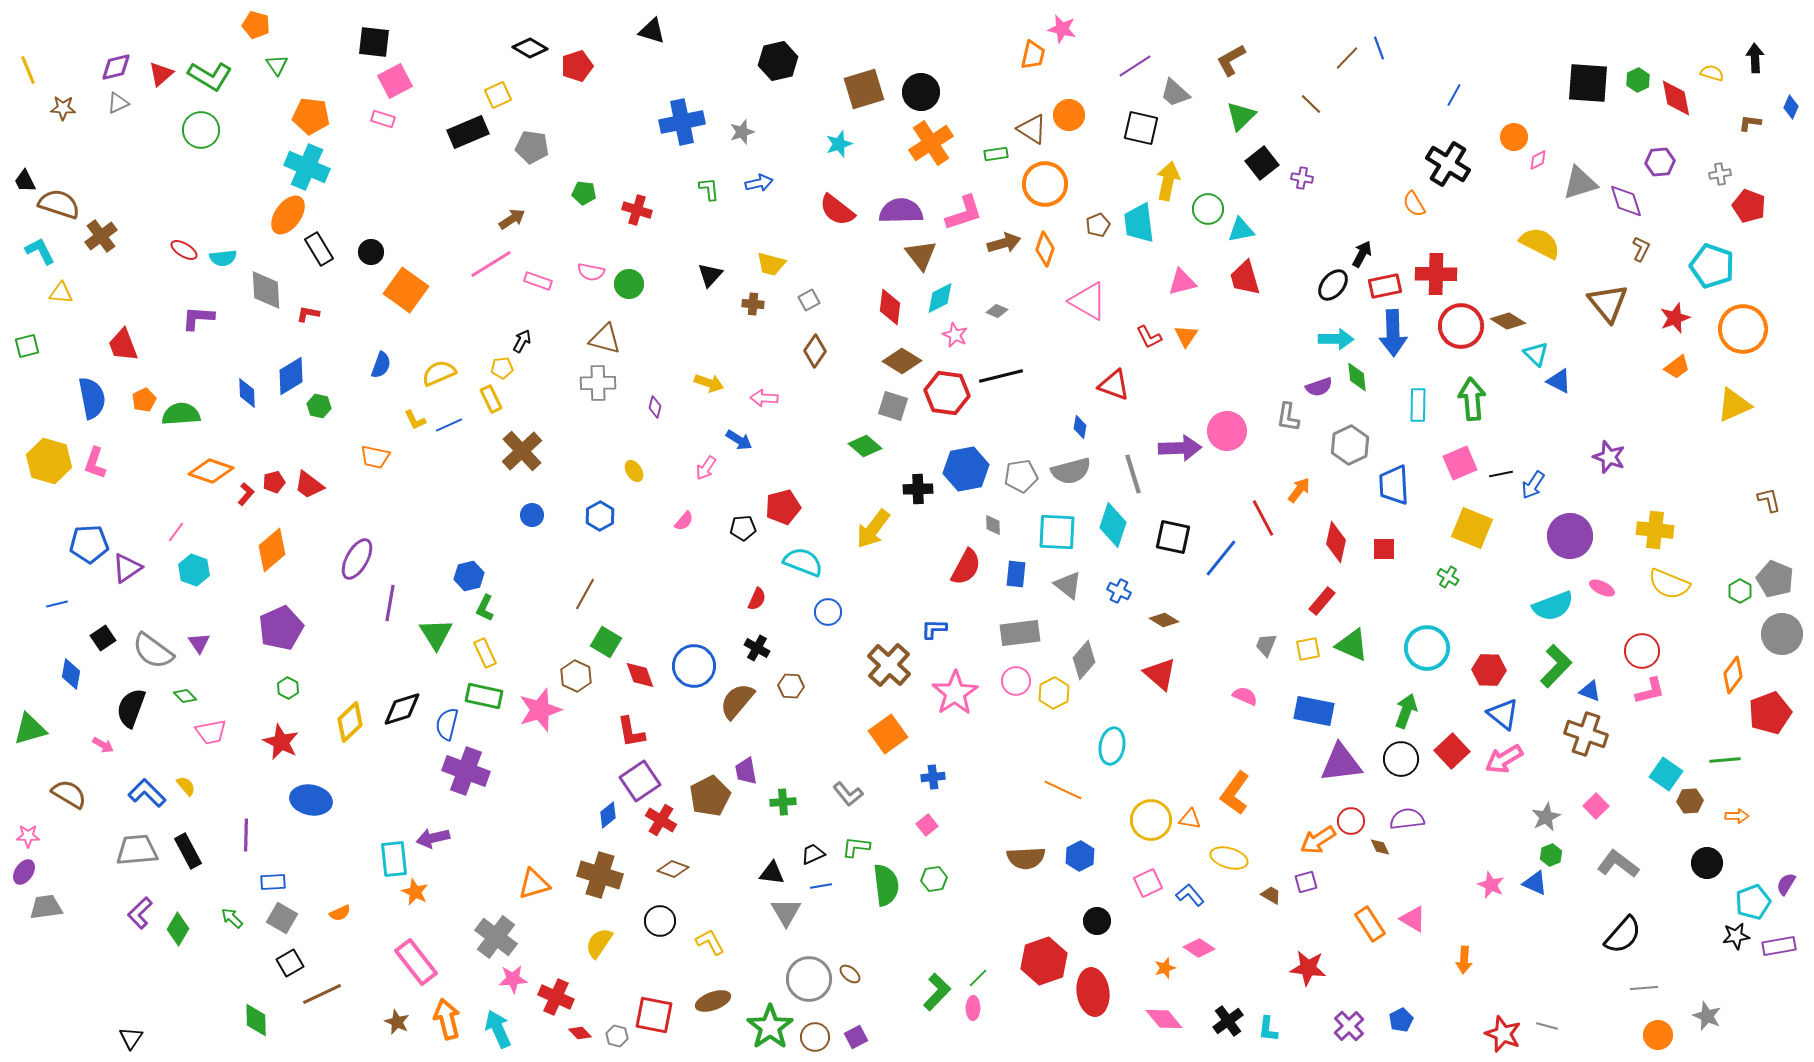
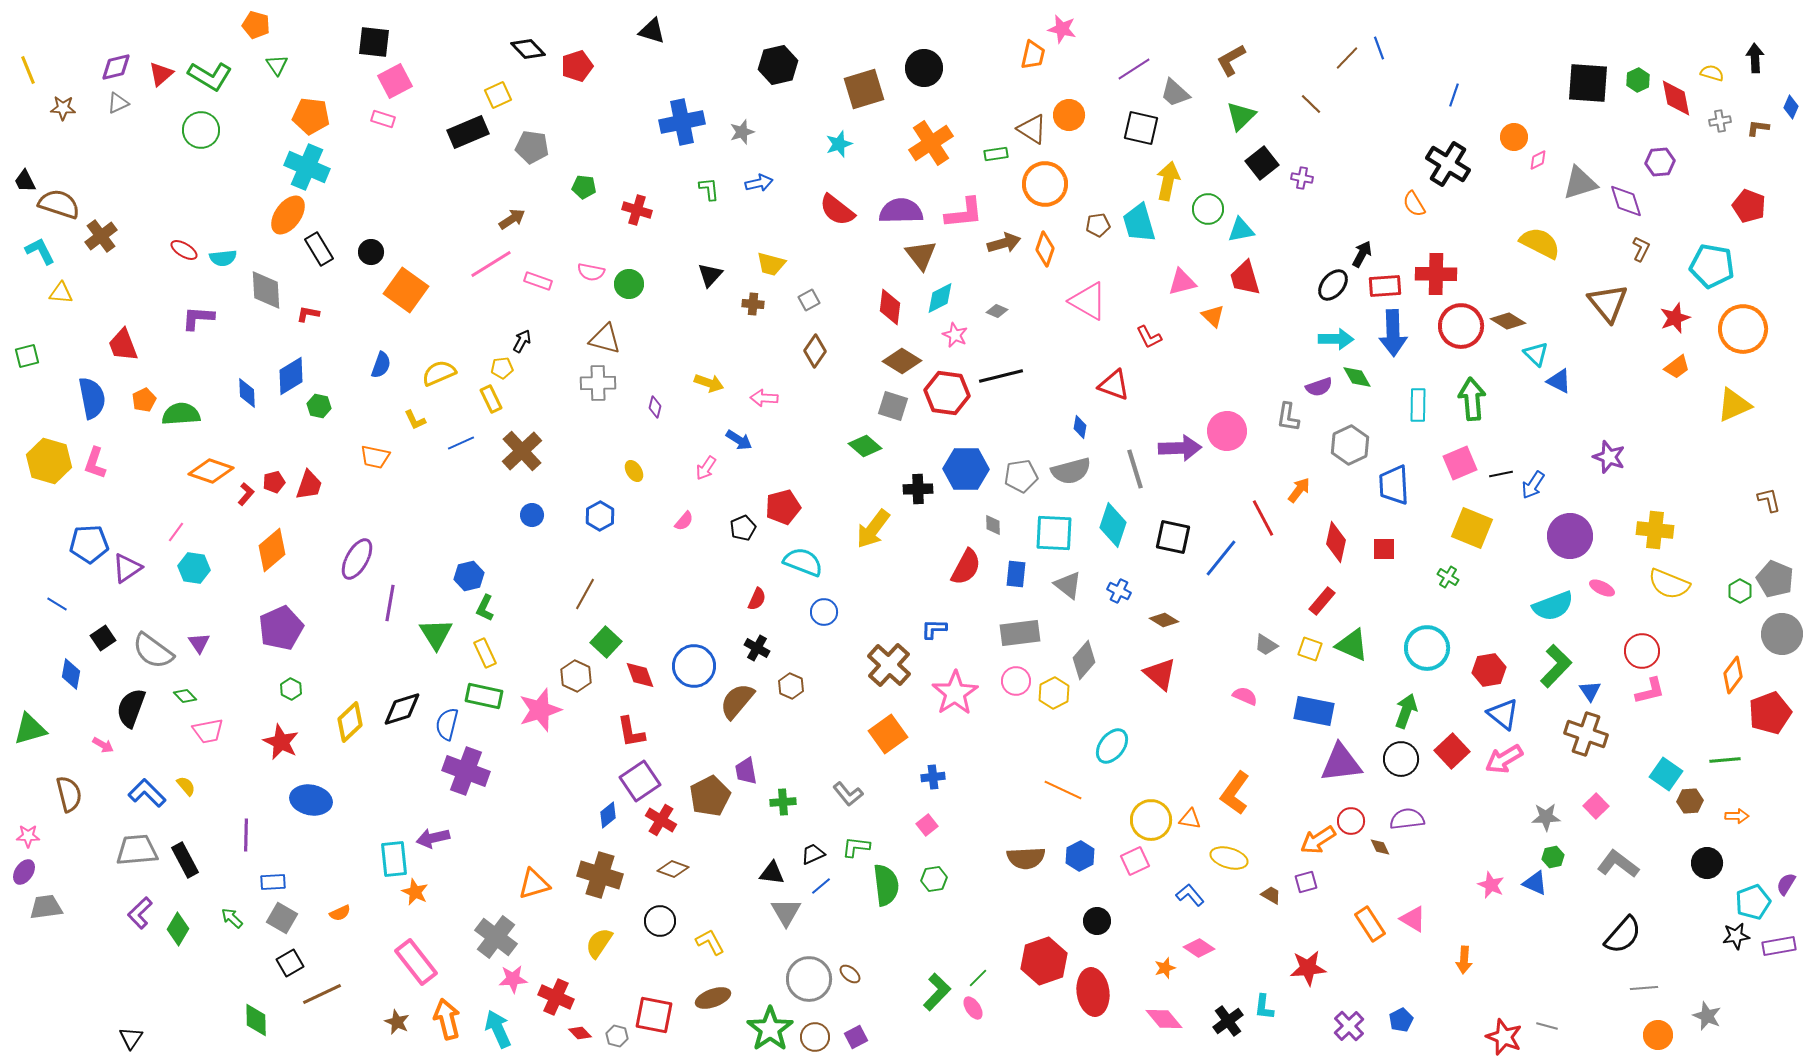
black diamond at (530, 48): moved 2 px left, 1 px down; rotated 16 degrees clockwise
black hexagon at (778, 61): moved 4 px down
purple line at (1135, 66): moved 1 px left, 3 px down
black circle at (921, 92): moved 3 px right, 24 px up
blue line at (1454, 95): rotated 10 degrees counterclockwise
brown L-shape at (1750, 123): moved 8 px right, 5 px down
gray cross at (1720, 174): moved 53 px up
green pentagon at (584, 193): moved 6 px up
pink L-shape at (964, 213): rotated 12 degrees clockwise
cyan trapezoid at (1139, 223): rotated 9 degrees counterclockwise
brown pentagon at (1098, 225): rotated 15 degrees clockwise
cyan pentagon at (1712, 266): rotated 9 degrees counterclockwise
red rectangle at (1385, 286): rotated 8 degrees clockwise
orange triangle at (1186, 336): moved 27 px right, 20 px up; rotated 20 degrees counterclockwise
green square at (27, 346): moved 10 px down
green diamond at (1357, 377): rotated 24 degrees counterclockwise
blue line at (449, 425): moved 12 px right, 18 px down
blue hexagon at (966, 469): rotated 12 degrees clockwise
gray line at (1133, 474): moved 2 px right, 5 px up
red trapezoid at (309, 485): rotated 108 degrees counterclockwise
black pentagon at (743, 528): rotated 20 degrees counterclockwise
cyan square at (1057, 532): moved 3 px left, 1 px down
cyan hexagon at (194, 570): moved 2 px up; rotated 12 degrees counterclockwise
blue line at (57, 604): rotated 45 degrees clockwise
blue circle at (828, 612): moved 4 px left
green square at (606, 642): rotated 12 degrees clockwise
gray trapezoid at (1266, 645): rotated 80 degrees counterclockwise
yellow square at (1308, 649): moved 2 px right; rotated 30 degrees clockwise
red hexagon at (1489, 670): rotated 12 degrees counterclockwise
brown hexagon at (791, 686): rotated 20 degrees clockwise
green hexagon at (288, 688): moved 3 px right, 1 px down
blue triangle at (1590, 691): rotated 35 degrees clockwise
pink trapezoid at (211, 732): moved 3 px left, 1 px up
cyan ellipse at (1112, 746): rotated 27 degrees clockwise
brown semicircle at (69, 794): rotated 45 degrees clockwise
gray star at (1546, 817): rotated 24 degrees clockwise
black rectangle at (188, 851): moved 3 px left, 9 px down
green hexagon at (1551, 855): moved 2 px right, 2 px down; rotated 10 degrees clockwise
pink square at (1148, 883): moved 13 px left, 22 px up
blue line at (821, 886): rotated 30 degrees counterclockwise
red star at (1308, 968): rotated 12 degrees counterclockwise
brown ellipse at (713, 1001): moved 3 px up
pink ellipse at (973, 1008): rotated 35 degrees counterclockwise
green star at (770, 1027): moved 2 px down
cyan L-shape at (1268, 1029): moved 4 px left, 22 px up
red star at (1503, 1034): moved 1 px right, 3 px down
